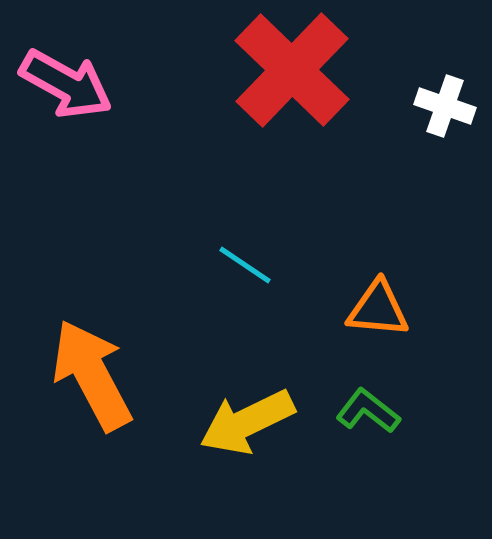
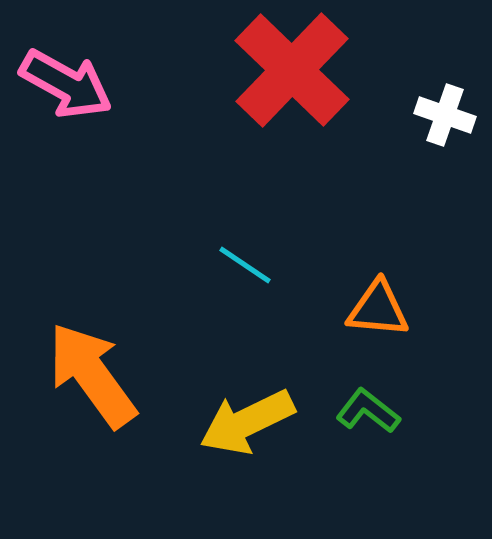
white cross: moved 9 px down
orange arrow: rotated 8 degrees counterclockwise
